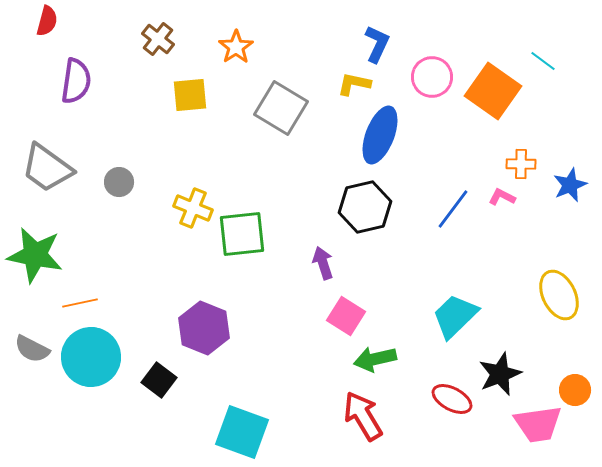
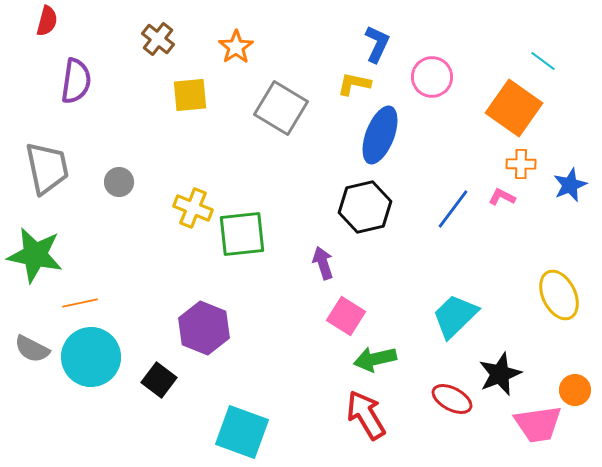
orange square: moved 21 px right, 17 px down
gray trapezoid: rotated 138 degrees counterclockwise
red arrow: moved 3 px right, 1 px up
